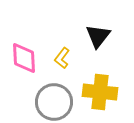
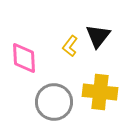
yellow L-shape: moved 8 px right, 12 px up
